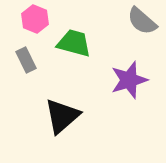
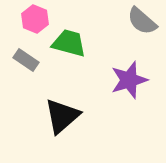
green trapezoid: moved 5 px left
gray rectangle: rotated 30 degrees counterclockwise
